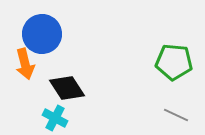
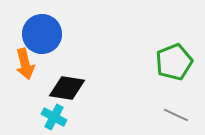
green pentagon: rotated 27 degrees counterclockwise
black diamond: rotated 48 degrees counterclockwise
cyan cross: moved 1 px left, 1 px up
